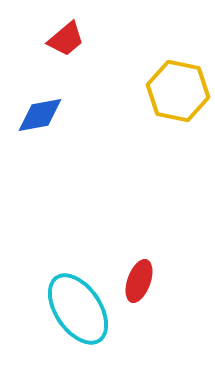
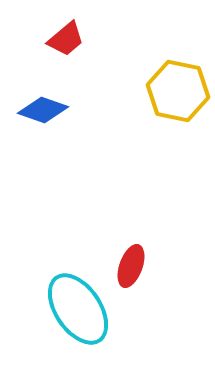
blue diamond: moved 3 px right, 5 px up; rotated 30 degrees clockwise
red ellipse: moved 8 px left, 15 px up
